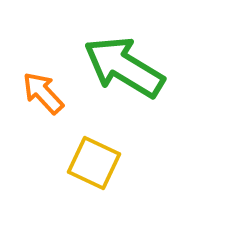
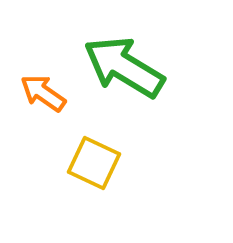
orange arrow: rotated 12 degrees counterclockwise
